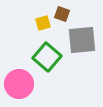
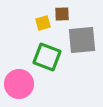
brown square: rotated 21 degrees counterclockwise
green square: rotated 20 degrees counterclockwise
